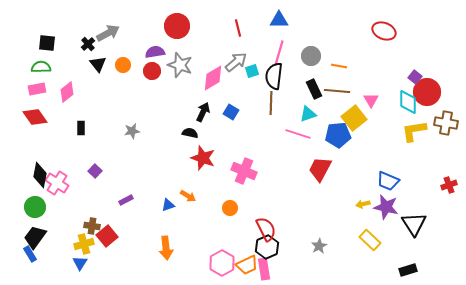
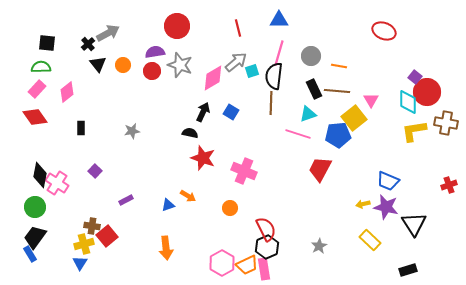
pink rectangle at (37, 89): rotated 36 degrees counterclockwise
